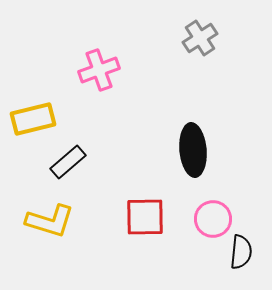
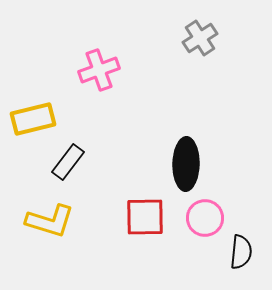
black ellipse: moved 7 px left, 14 px down; rotated 6 degrees clockwise
black rectangle: rotated 12 degrees counterclockwise
pink circle: moved 8 px left, 1 px up
